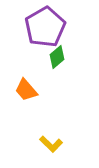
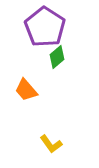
purple pentagon: rotated 9 degrees counterclockwise
yellow L-shape: rotated 10 degrees clockwise
